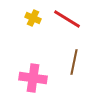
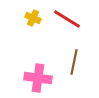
pink cross: moved 5 px right
